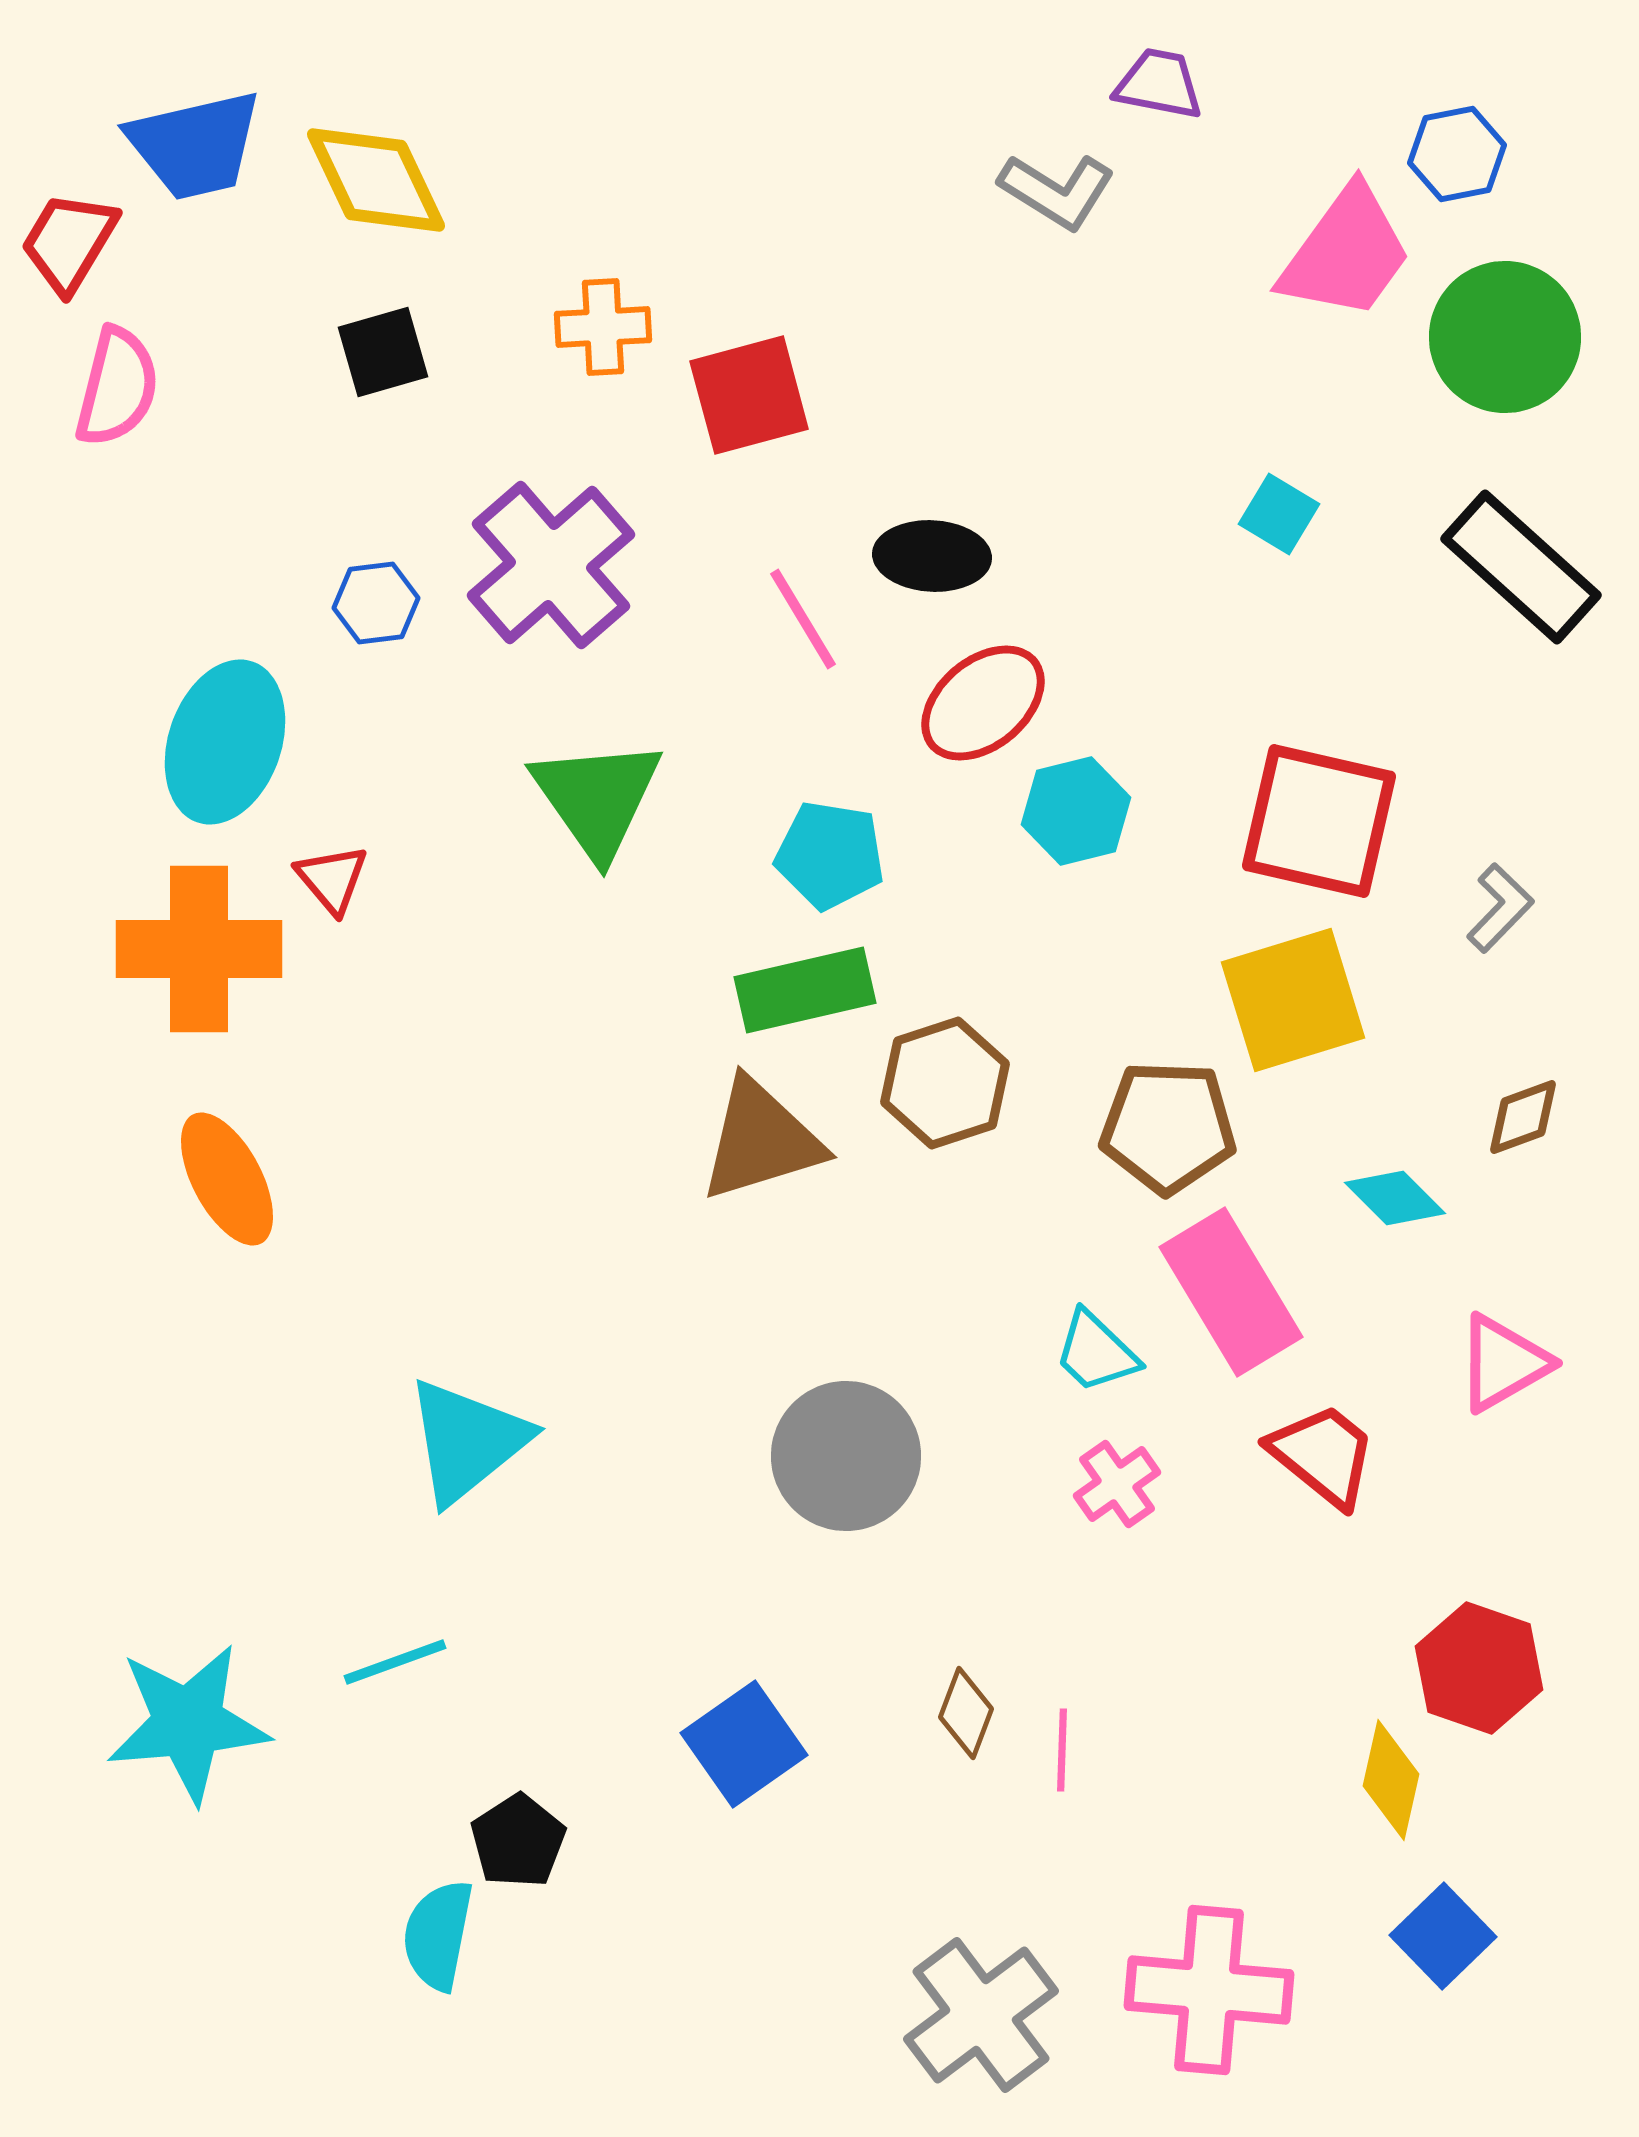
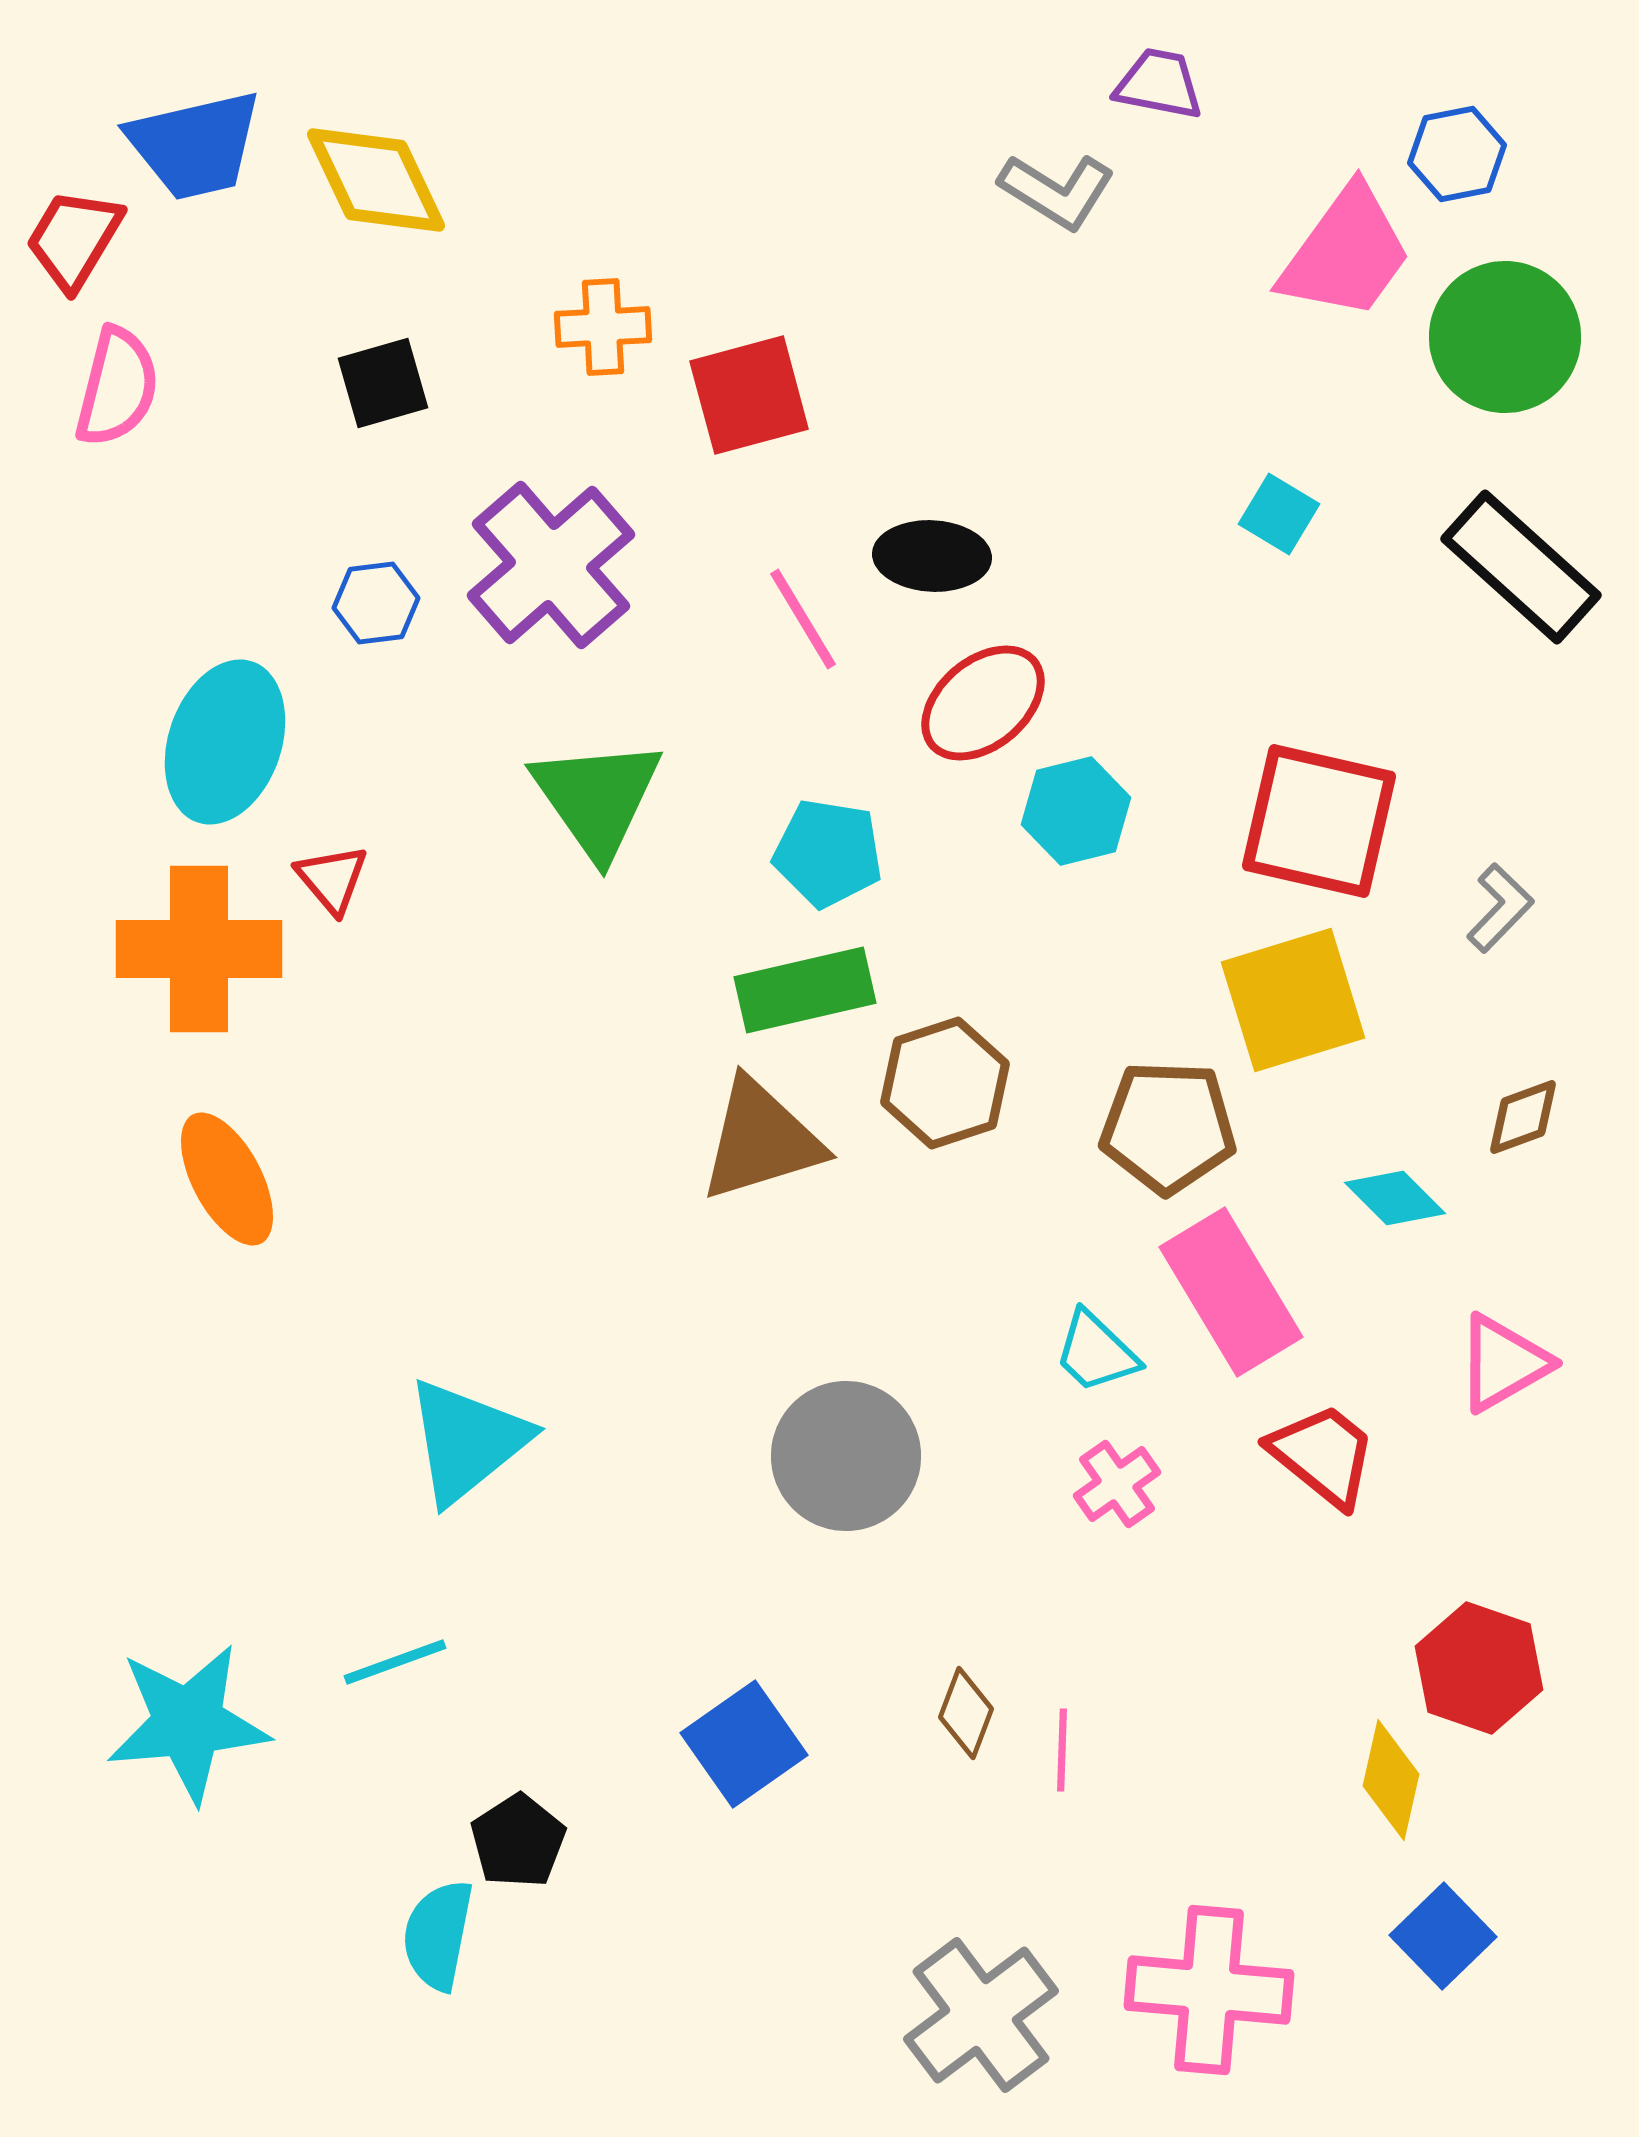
red trapezoid at (69, 242): moved 5 px right, 3 px up
black square at (383, 352): moved 31 px down
cyan pentagon at (830, 855): moved 2 px left, 2 px up
